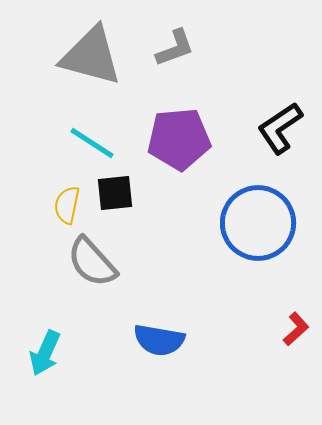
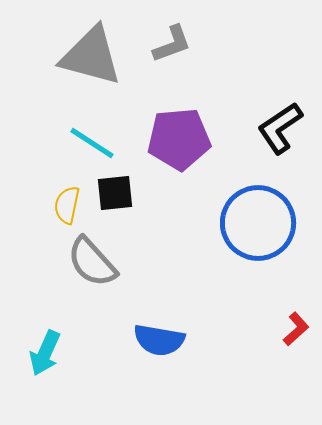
gray L-shape: moved 3 px left, 4 px up
